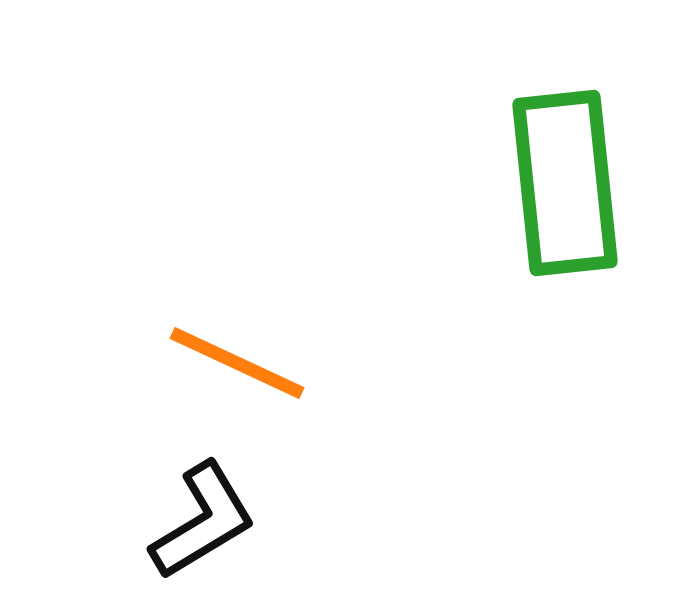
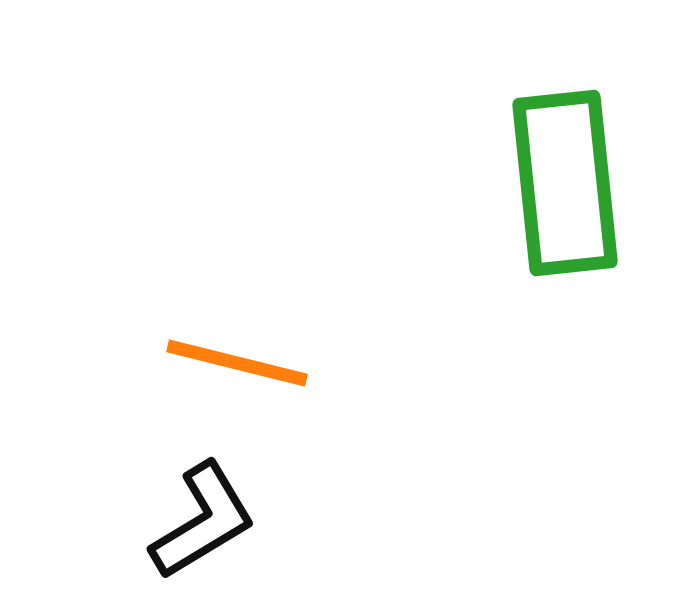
orange line: rotated 11 degrees counterclockwise
